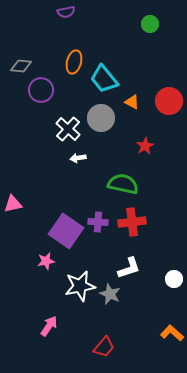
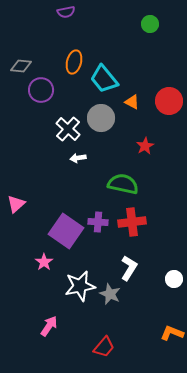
pink triangle: moved 3 px right; rotated 30 degrees counterclockwise
pink star: moved 2 px left, 1 px down; rotated 24 degrees counterclockwise
white L-shape: rotated 40 degrees counterclockwise
orange L-shape: rotated 20 degrees counterclockwise
